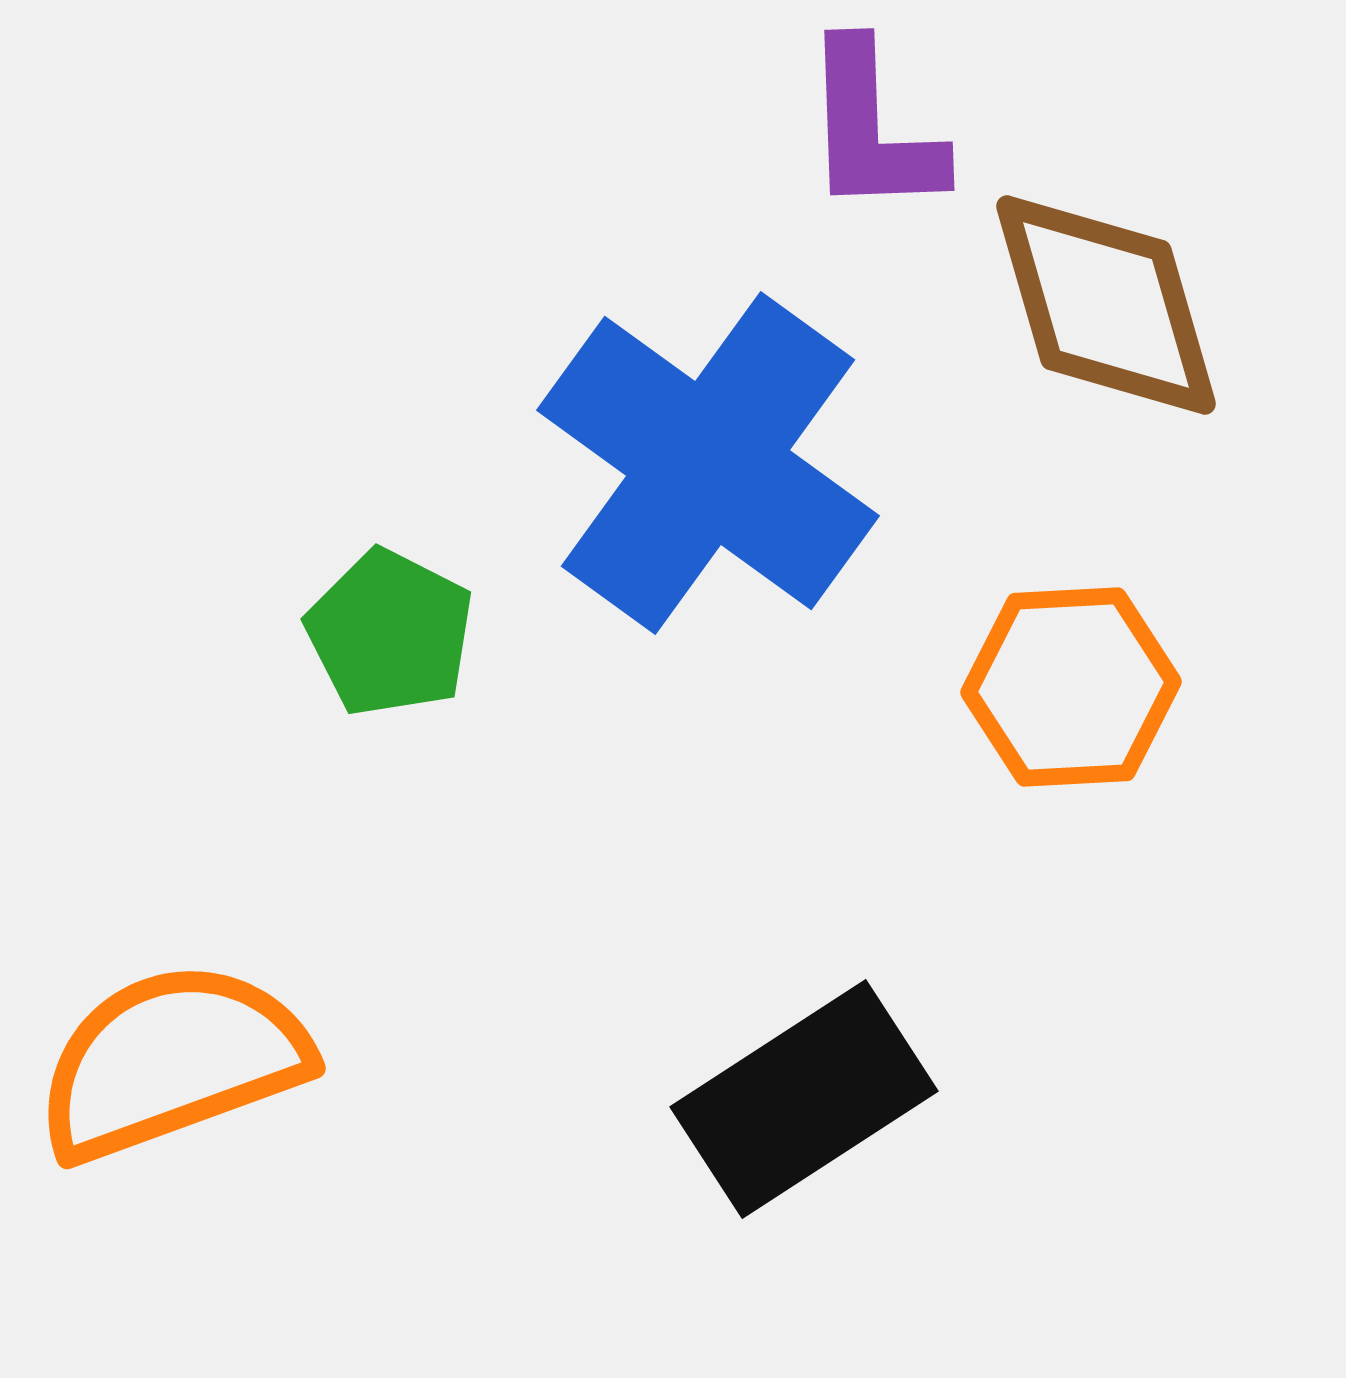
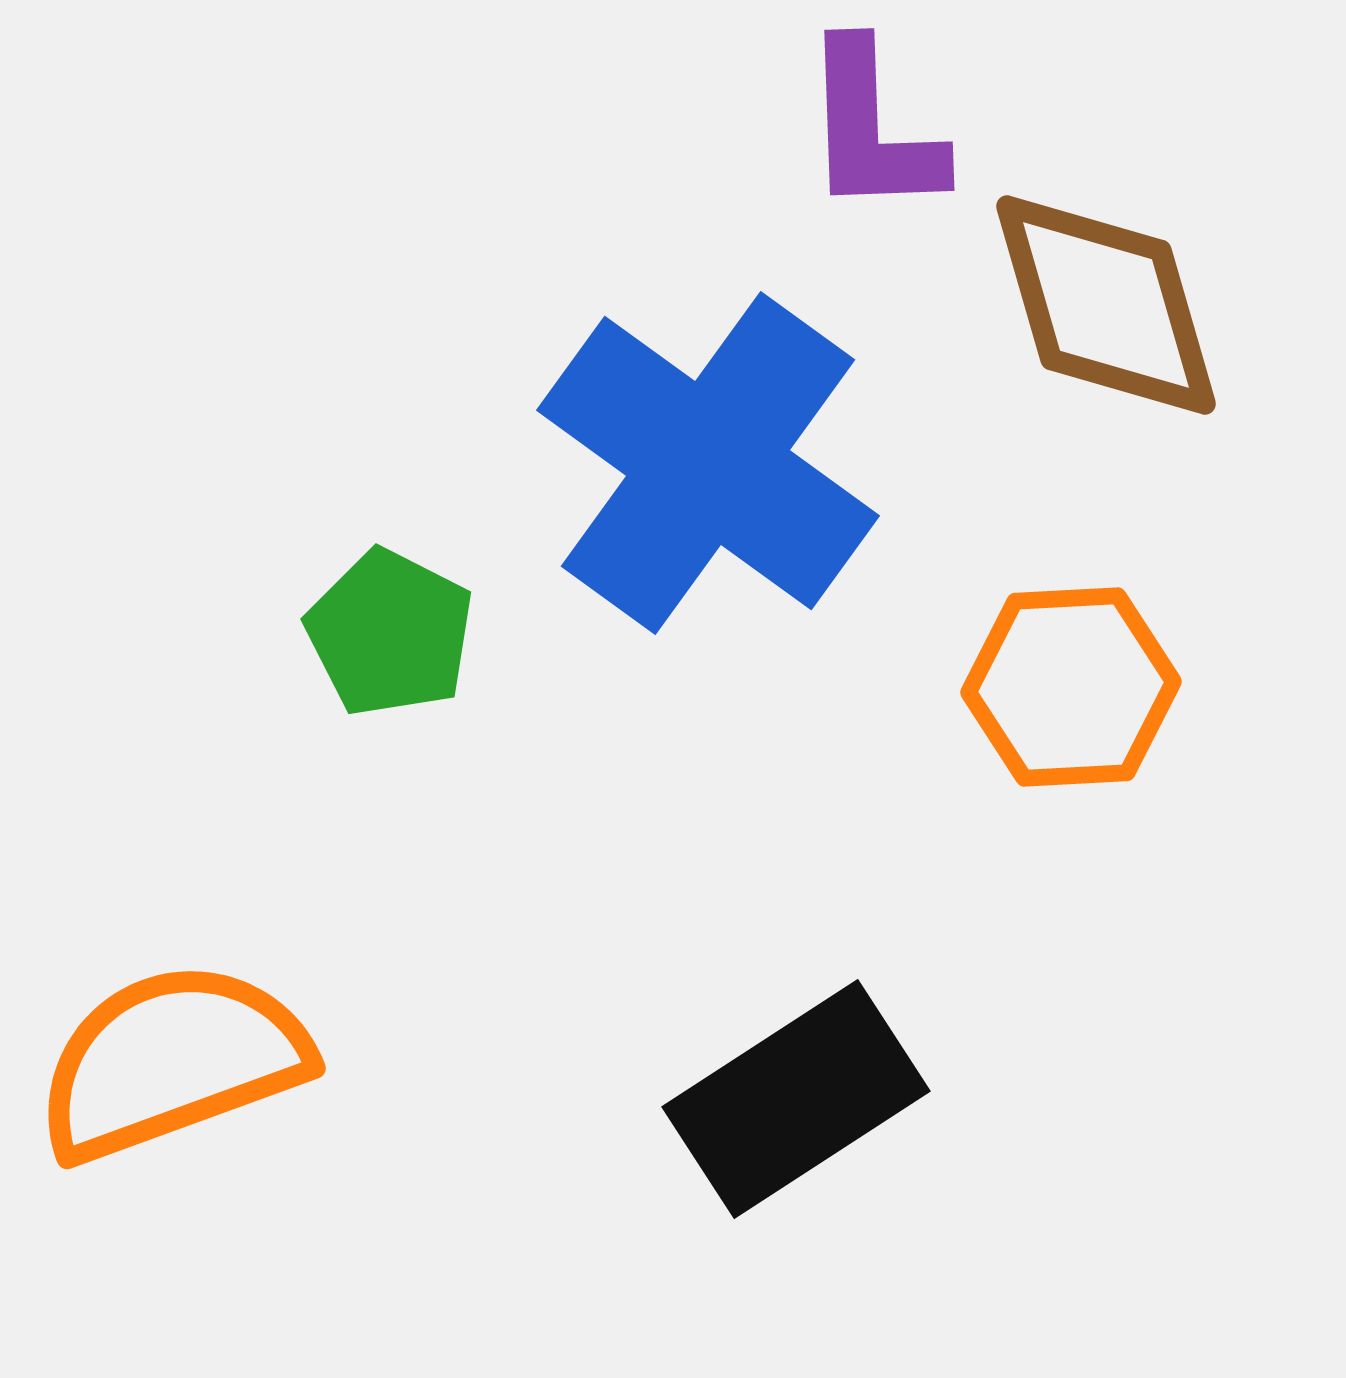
black rectangle: moved 8 px left
